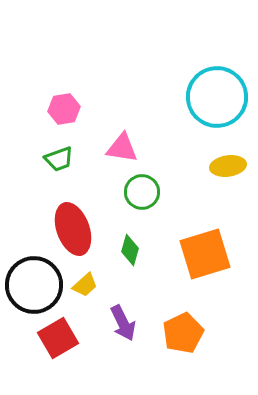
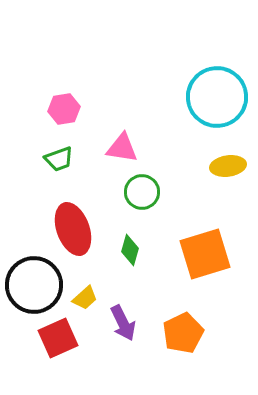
yellow trapezoid: moved 13 px down
red square: rotated 6 degrees clockwise
